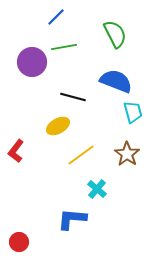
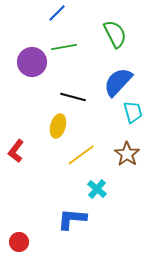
blue line: moved 1 px right, 4 px up
blue semicircle: moved 2 px right, 1 px down; rotated 68 degrees counterclockwise
yellow ellipse: rotated 45 degrees counterclockwise
